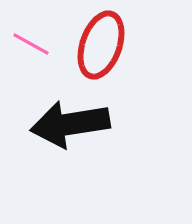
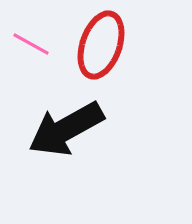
black arrow: moved 4 px left, 5 px down; rotated 20 degrees counterclockwise
